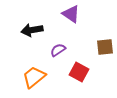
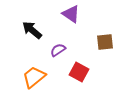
black arrow: rotated 50 degrees clockwise
brown square: moved 5 px up
